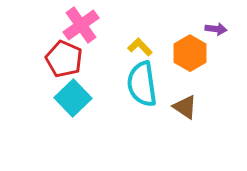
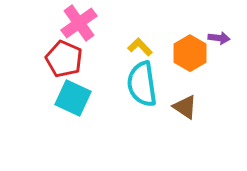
pink cross: moved 2 px left, 2 px up
purple arrow: moved 3 px right, 9 px down
cyan square: rotated 21 degrees counterclockwise
